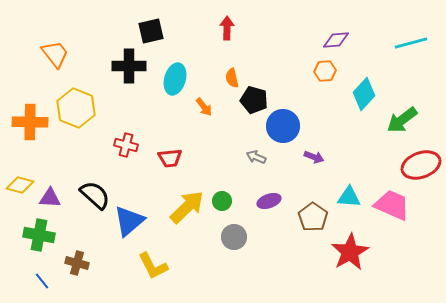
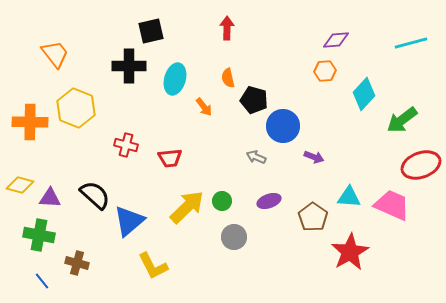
orange semicircle: moved 4 px left
